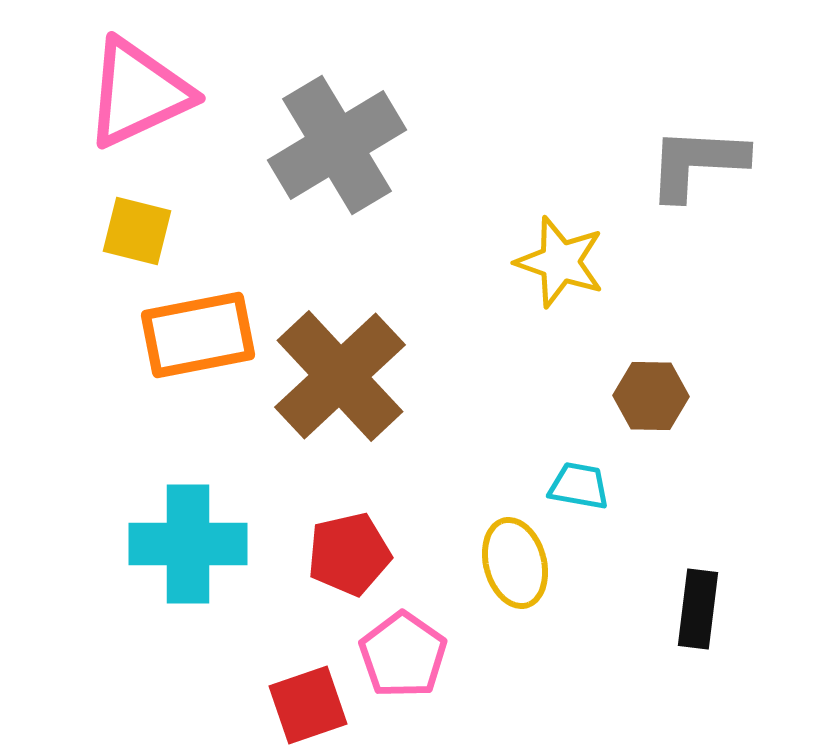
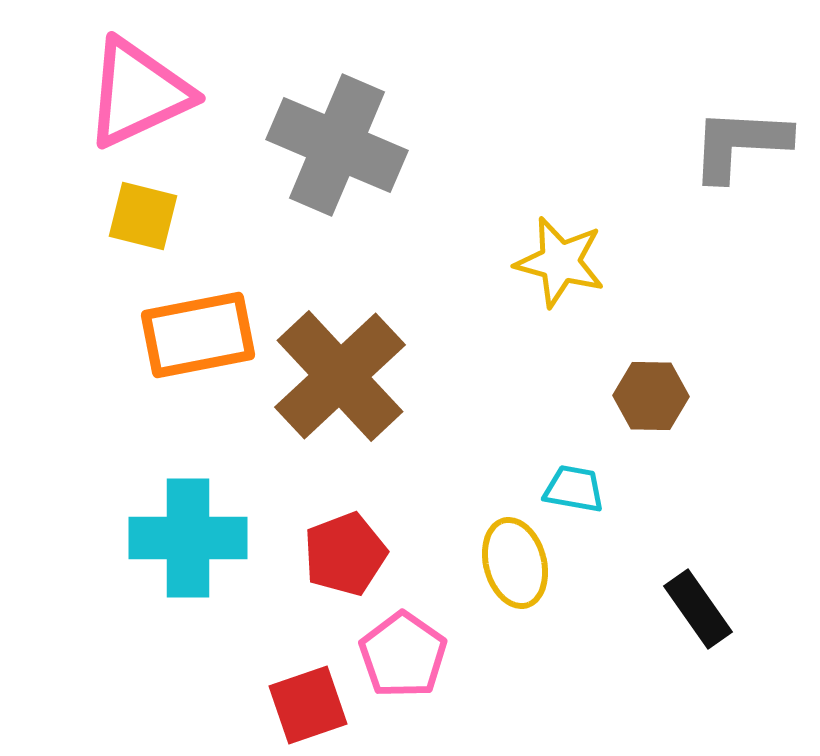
gray cross: rotated 36 degrees counterclockwise
gray L-shape: moved 43 px right, 19 px up
yellow square: moved 6 px right, 15 px up
yellow star: rotated 4 degrees counterclockwise
cyan trapezoid: moved 5 px left, 3 px down
cyan cross: moved 6 px up
red pentagon: moved 4 px left; rotated 8 degrees counterclockwise
black rectangle: rotated 42 degrees counterclockwise
